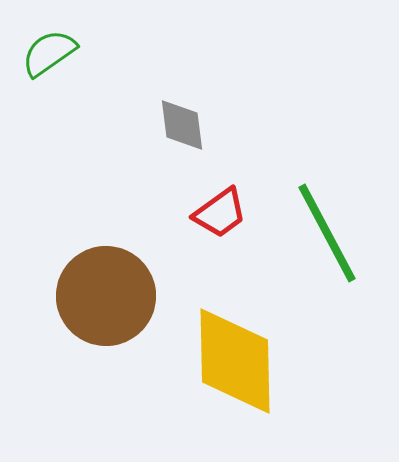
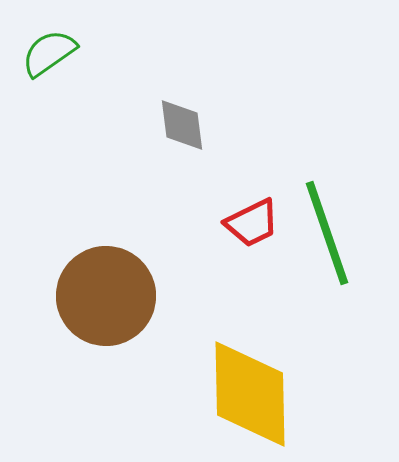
red trapezoid: moved 32 px right, 10 px down; rotated 10 degrees clockwise
green line: rotated 9 degrees clockwise
yellow diamond: moved 15 px right, 33 px down
